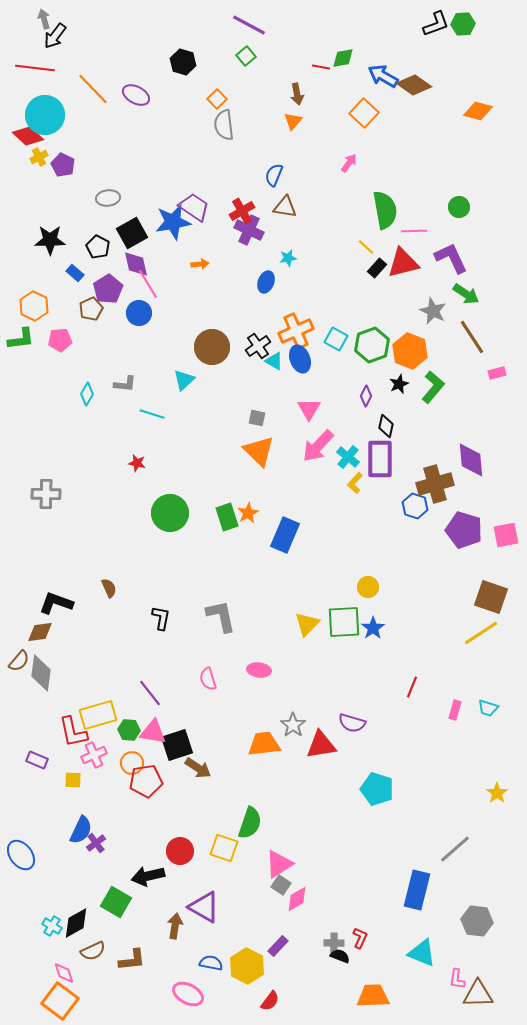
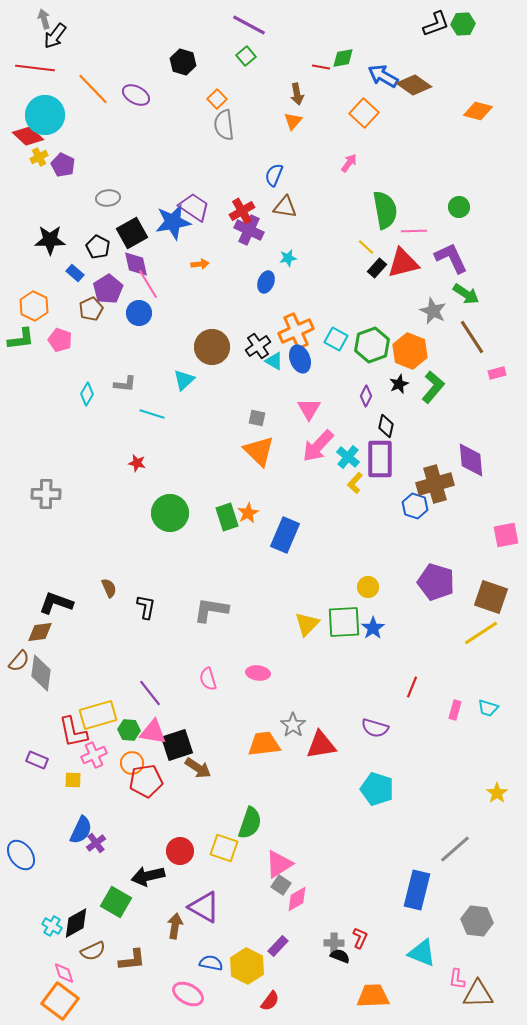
pink pentagon at (60, 340): rotated 25 degrees clockwise
purple pentagon at (464, 530): moved 28 px left, 52 px down
gray L-shape at (221, 616): moved 10 px left, 6 px up; rotated 69 degrees counterclockwise
black L-shape at (161, 618): moved 15 px left, 11 px up
pink ellipse at (259, 670): moved 1 px left, 3 px down
purple semicircle at (352, 723): moved 23 px right, 5 px down
